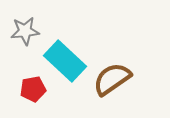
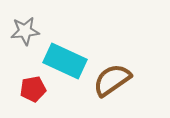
cyan rectangle: rotated 18 degrees counterclockwise
brown semicircle: moved 1 px down
